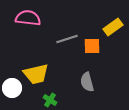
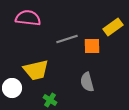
yellow trapezoid: moved 4 px up
